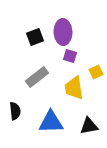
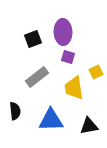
black square: moved 2 px left, 2 px down
purple square: moved 2 px left, 1 px down
blue triangle: moved 2 px up
